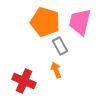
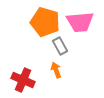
pink trapezoid: rotated 108 degrees counterclockwise
red cross: moved 1 px left, 1 px up
